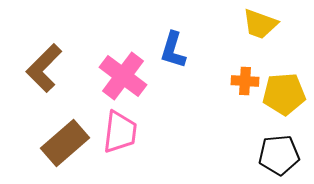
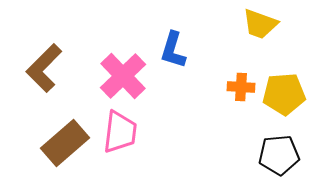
pink cross: rotated 9 degrees clockwise
orange cross: moved 4 px left, 6 px down
